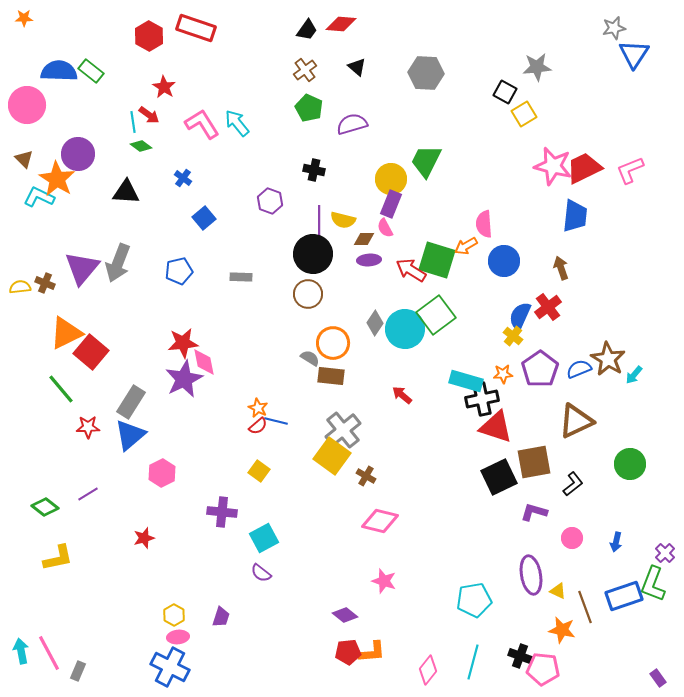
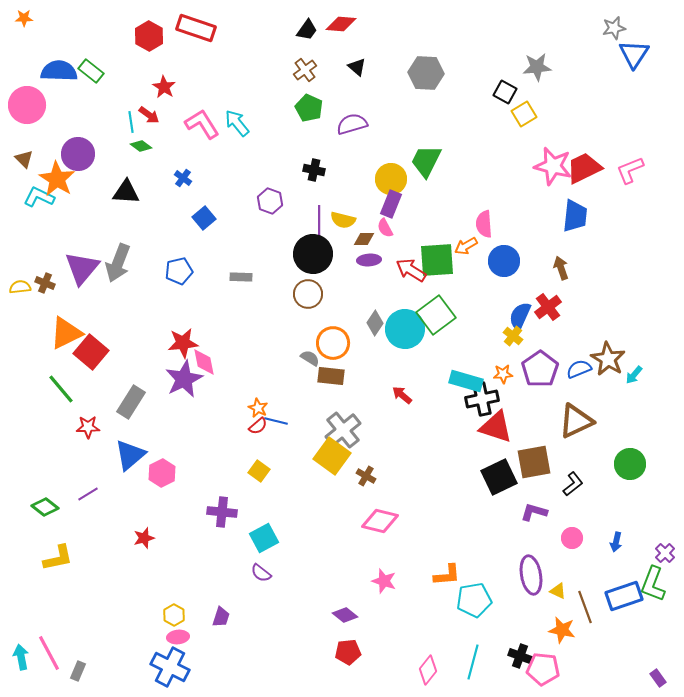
cyan line at (133, 122): moved 2 px left
green square at (437, 260): rotated 21 degrees counterclockwise
blue triangle at (130, 435): moved 20 px down
cyan arrow at (21, 651): moved 6 px down
orange L-shape at (372, 652): moved 75 px right, 77 px up
